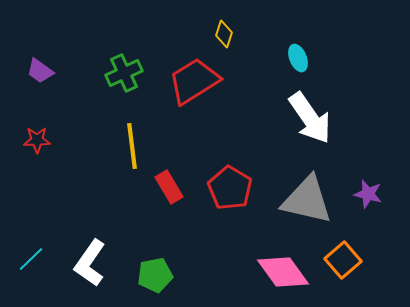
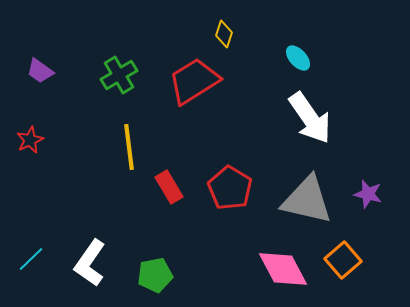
cyan ellipse: rotated 20 degrees counterclockwise
green cross: moved 5 px left, 2 px down; rotated 6 degrees counterclockwise
red star: moved 7 px left; rotated 24 degrees counterclockwise
yellow line: moved 3 px left, 1 px down
pink diamond: moved 3 px up; rotated 8 degrees clockwise
